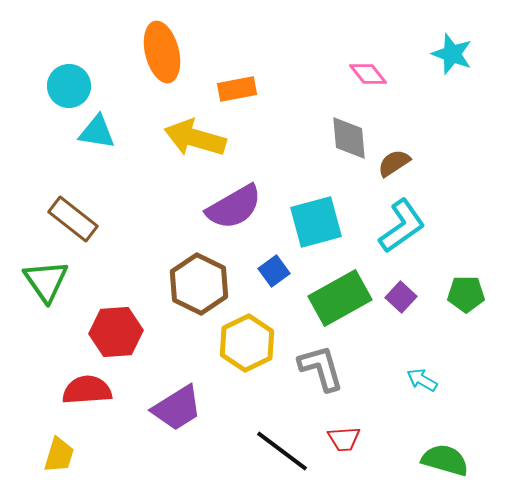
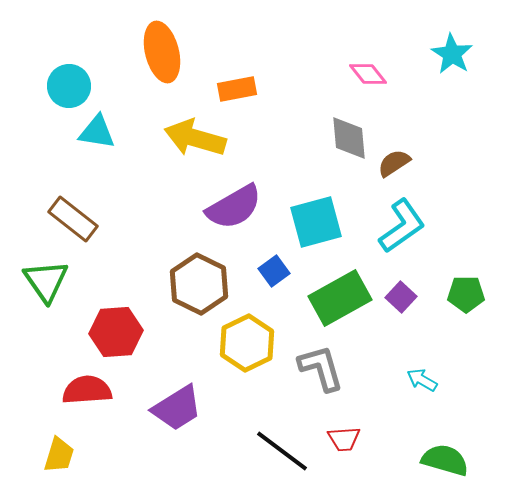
cyan star: rotated 12 degrees clockwise
